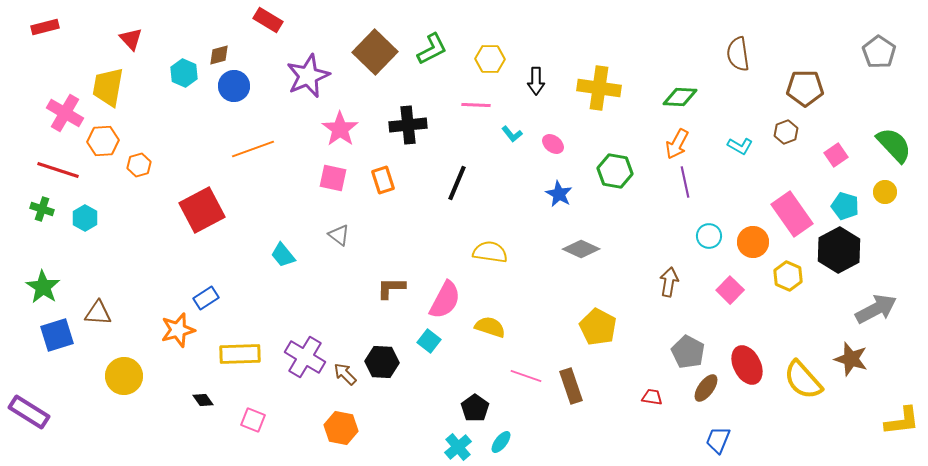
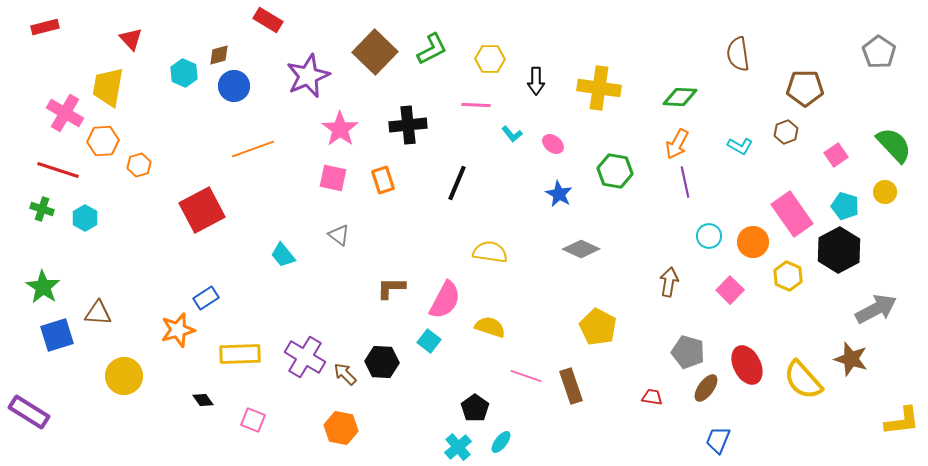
gray pentagon at (688, 352): rotated 12 degrees counterclockwise
